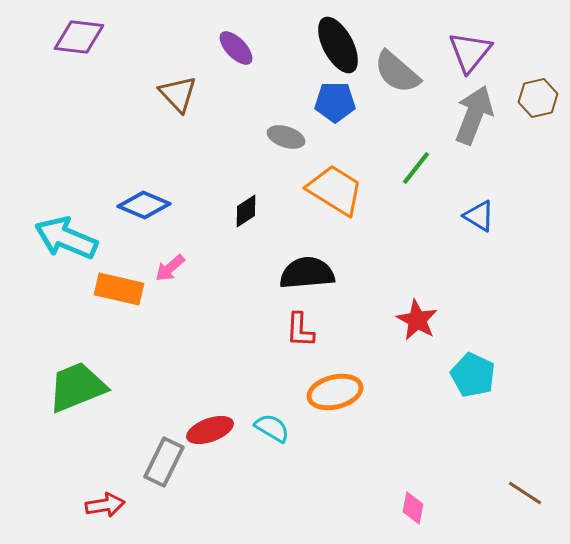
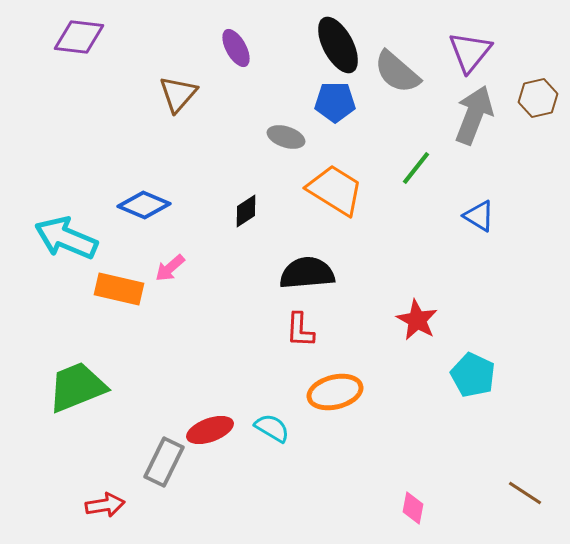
purple ellipse: rotated 15 degrees clockwise
brown triangle: rotated 24 degrees clockwise
